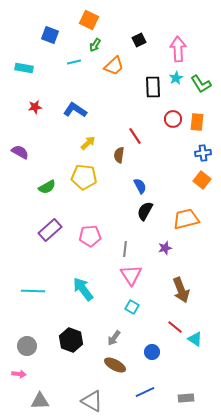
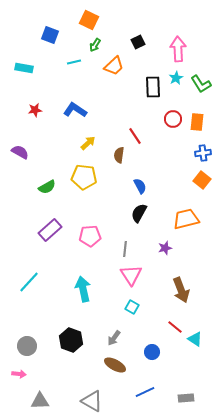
black square at (139, 40): moved 1 px left, 2 px down
red star at (35, 107): moved 3 px down
black semicircle at (145, 211): moved 6 px left, 2 px down
cyan arrow at (83, 289): rotated 25 degrees clockwise
cyan line at (33, 291): moved 4 px left, 9 px up; rotated 50 degrees counterclockwise
